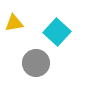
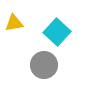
gray circle: moved 8 px right, 2 px down
